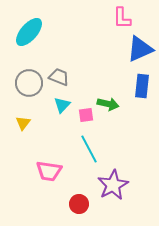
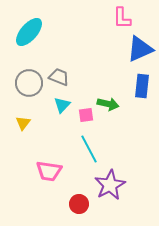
purple star: moved 3 px left
